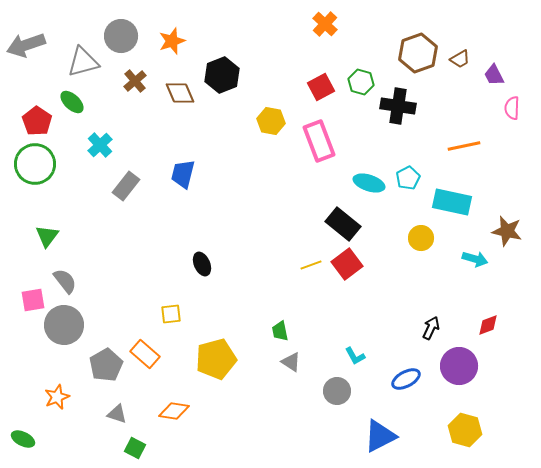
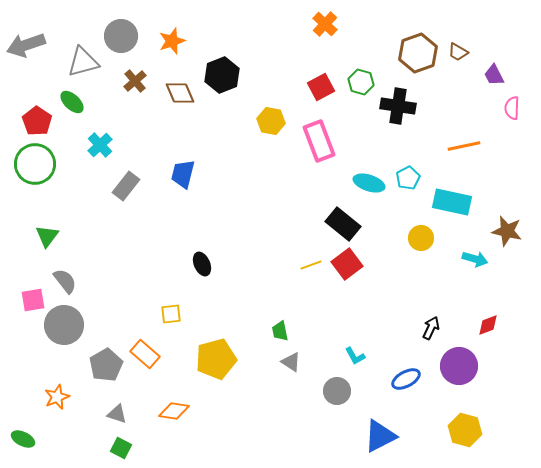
brown trapezoid at (460, 59): moved 2 px left, 7 px up; rotated 60 degrees clockwise
green square at (135, 448): moved 14 px left
